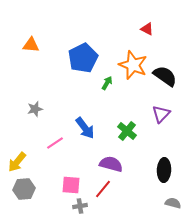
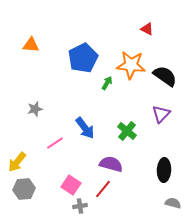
orange star: moved 2 px left; rotated 16 degrees counterclockwise
pink square: rotated 30 degrees clockwise
